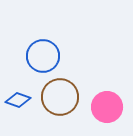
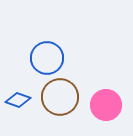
blue circle: moved 4 px right, 2 px down
pink circle: moved 1 px left, 2 px up
